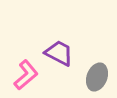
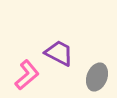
pink L-shape: moved 1 px right
